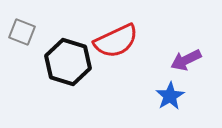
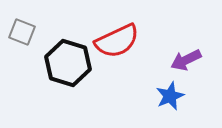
red semicircle: moved 1 px right
black hexagon: moved 1 px down
blue star: rotated 8 degrees clockwise
